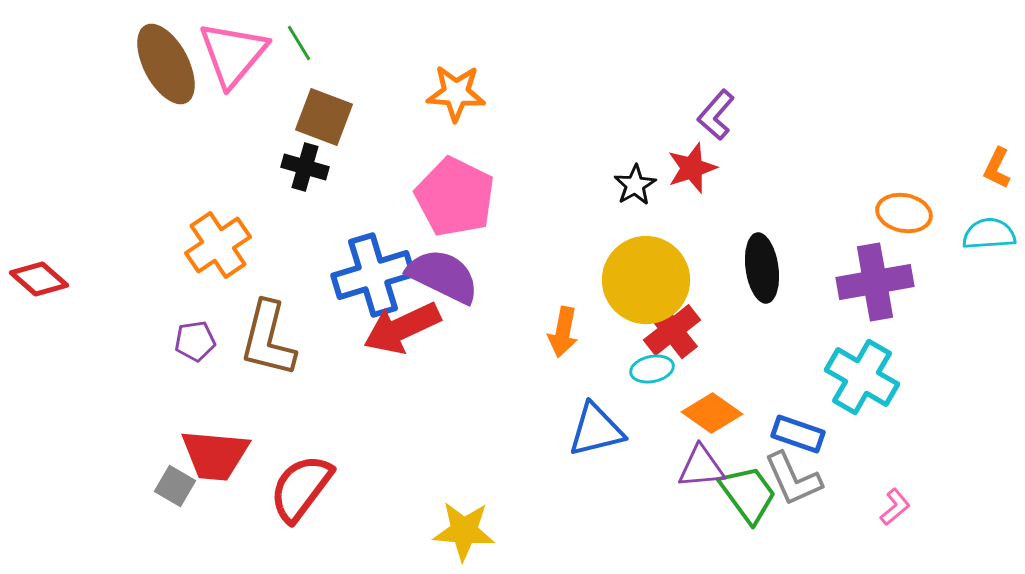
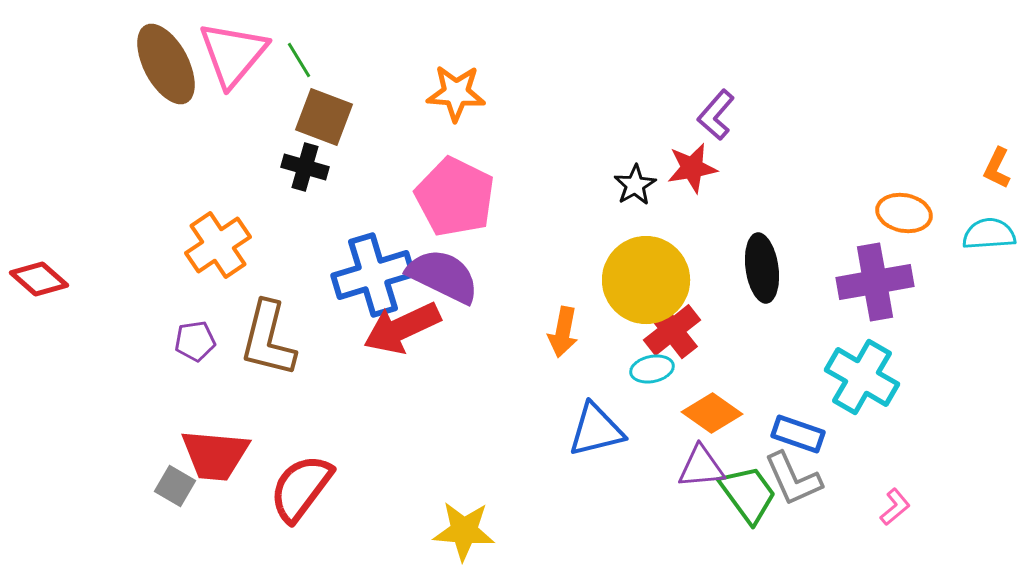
green line: moved 17 px down
red star: rotated 9 degrees clockwise
